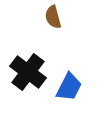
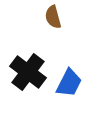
blue trapezoid: moved 4 px up
